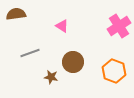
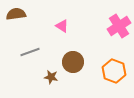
gray line: moved 1 px up
